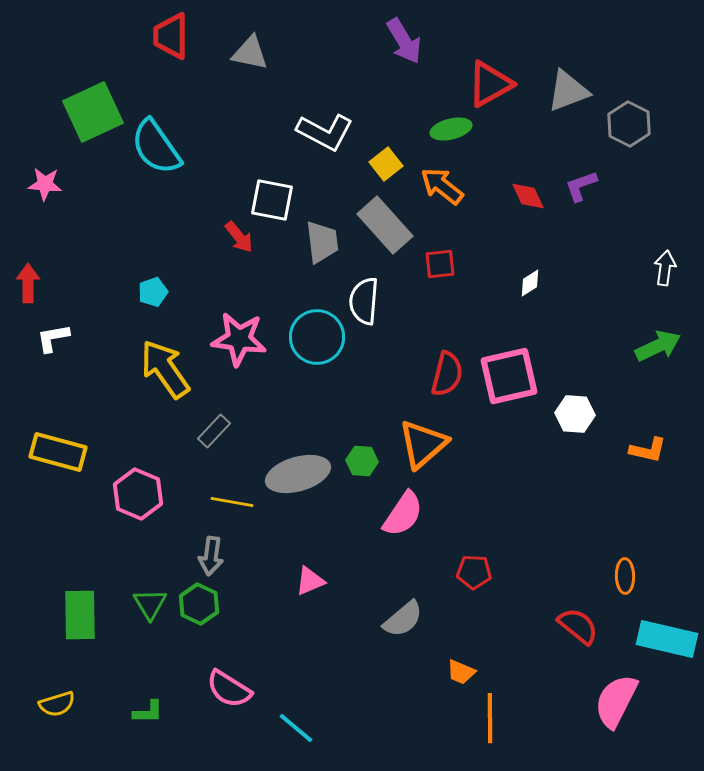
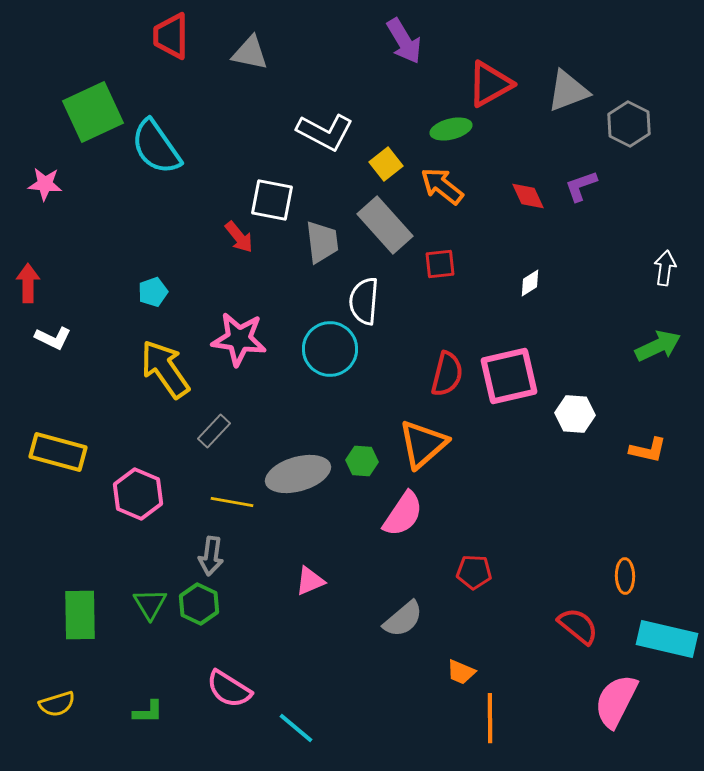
cyan circle at (317, 337): moved 13 px right, 12 px down
white L-shape at (53, 338): rotated 144 degrees counterclockwise
